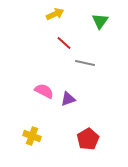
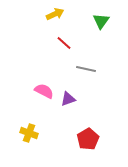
green triangle: moved 1 px right
gray line: moved 1 px right, 6 px down
yellow cross: moved 3 px left, 3 px up
